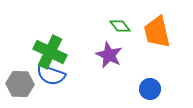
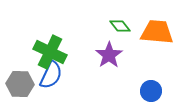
orange trapezoid: rotated 108 degrees clockwise
purple star: rotated 12 degrees clockwise
blue semicircle: rotated 84 degrees counterclockwise
blue circle: moved 1 px right, 2 px down
